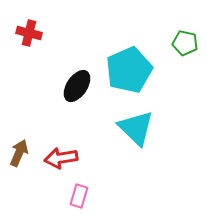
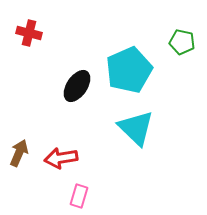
green pentagon: moved 3 px left, 1 px up
